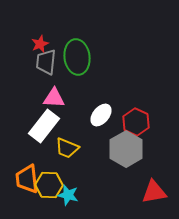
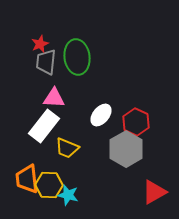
red triangle: rotated 20 degrees counterclockwise
